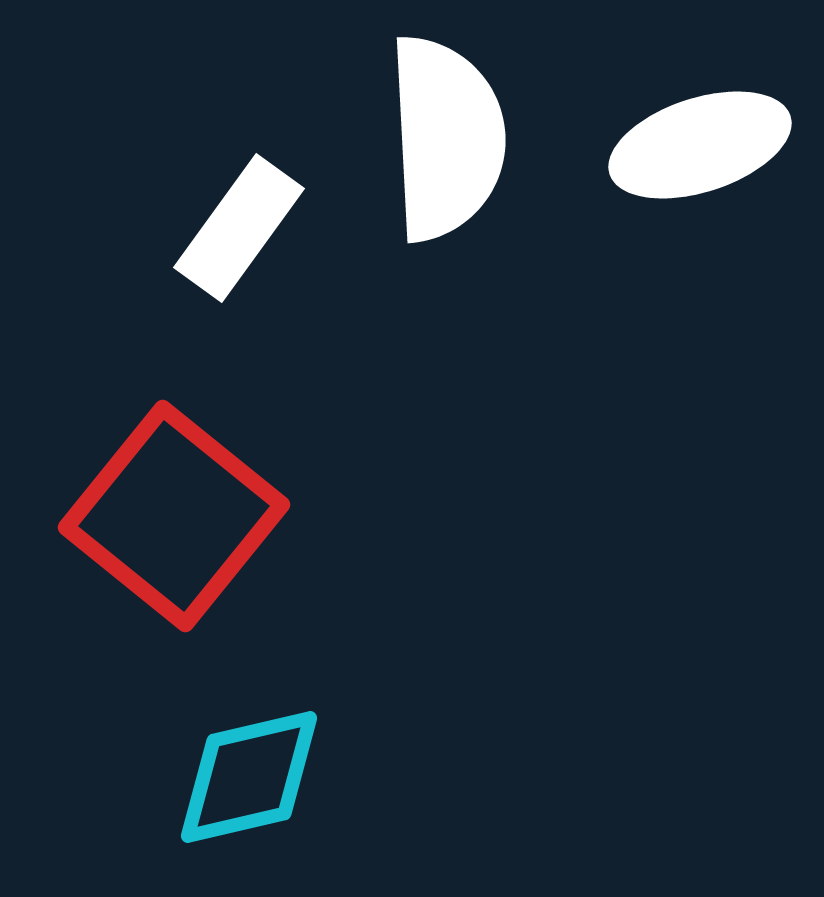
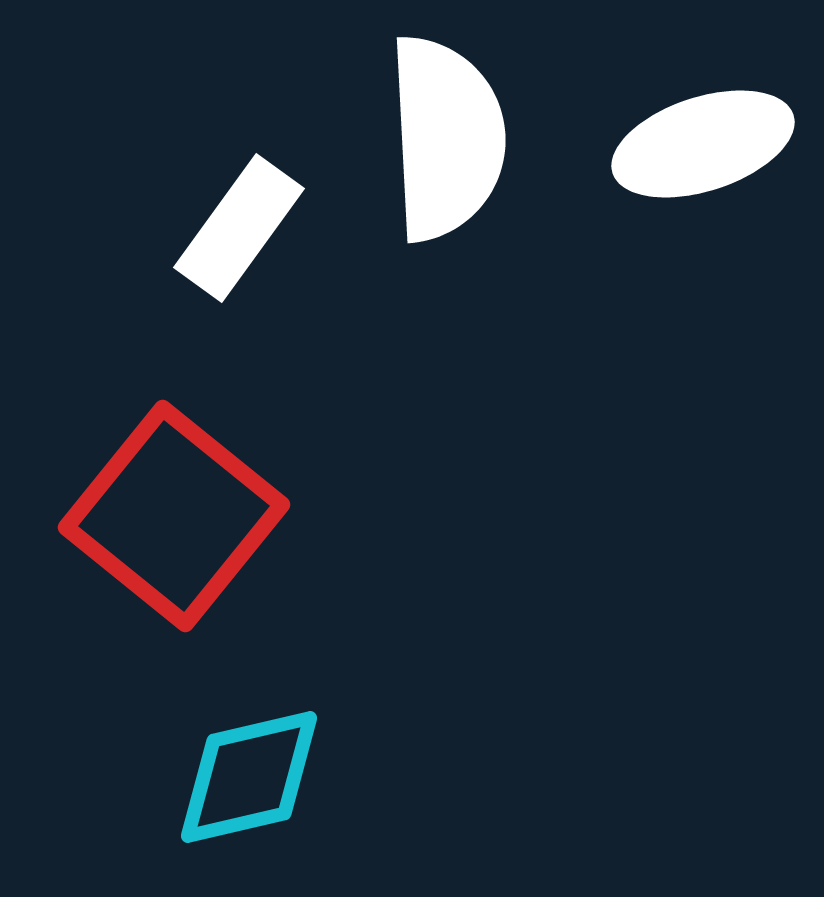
white ellipse: moved 3 px right, 1 px up
